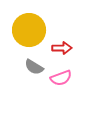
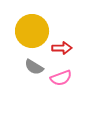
yellow circle: moved 3 px right, 1 px down
